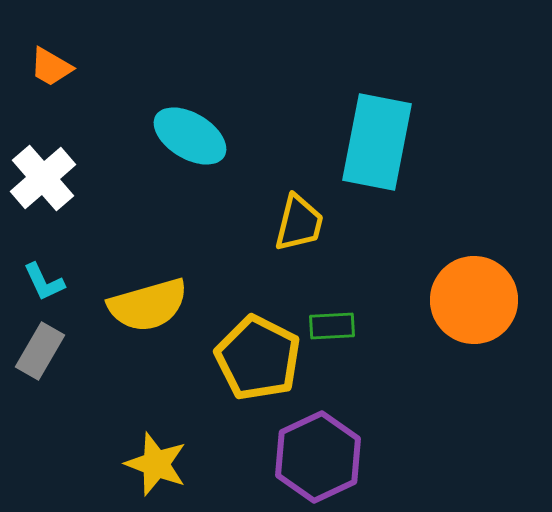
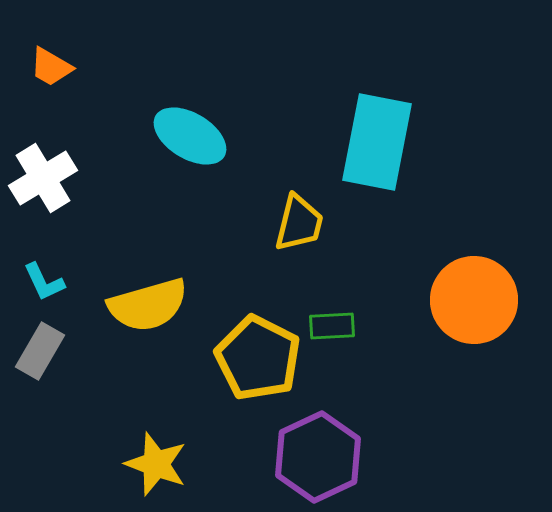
white cross: rotated 10 degrees clockwise
